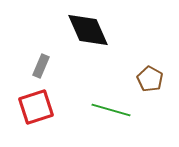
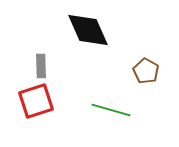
gray rectangle: rotated 25 degrees counterclockwise
brown pentagon: moved 4 px left, 8 px up
red square: moved 6 px up
